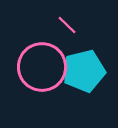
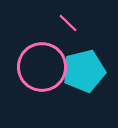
pink line: moved 1 px right, 2 px up
